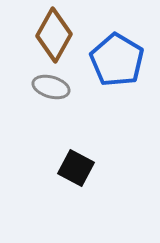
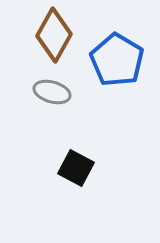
gray ellipse: moved 1 px right, 5 px down
